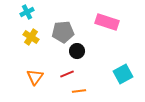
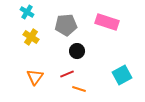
cyan cross: rotated 32 degrees counterclockwise
gray pentagon: moved 3 px right, 7 px up
cyan square: moved 1 px left, 1 px down
orange line: moved 2 px up; rotated 24 degrees clockwise
